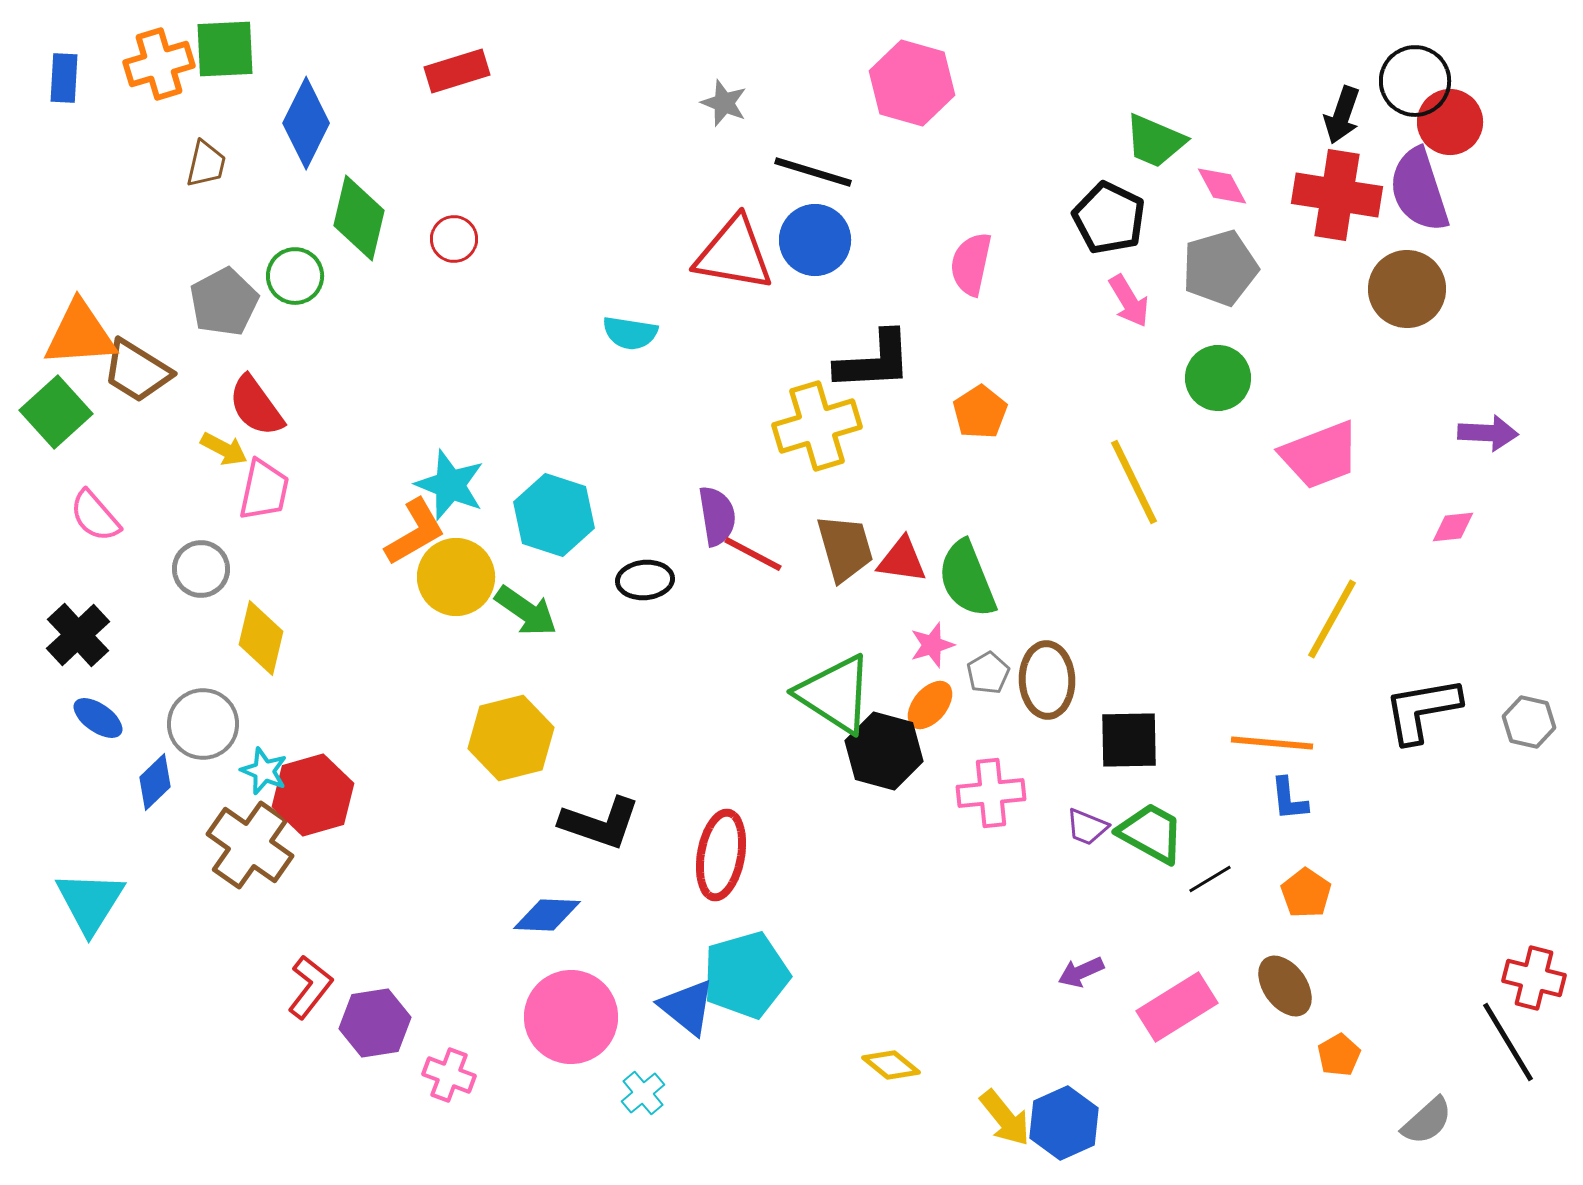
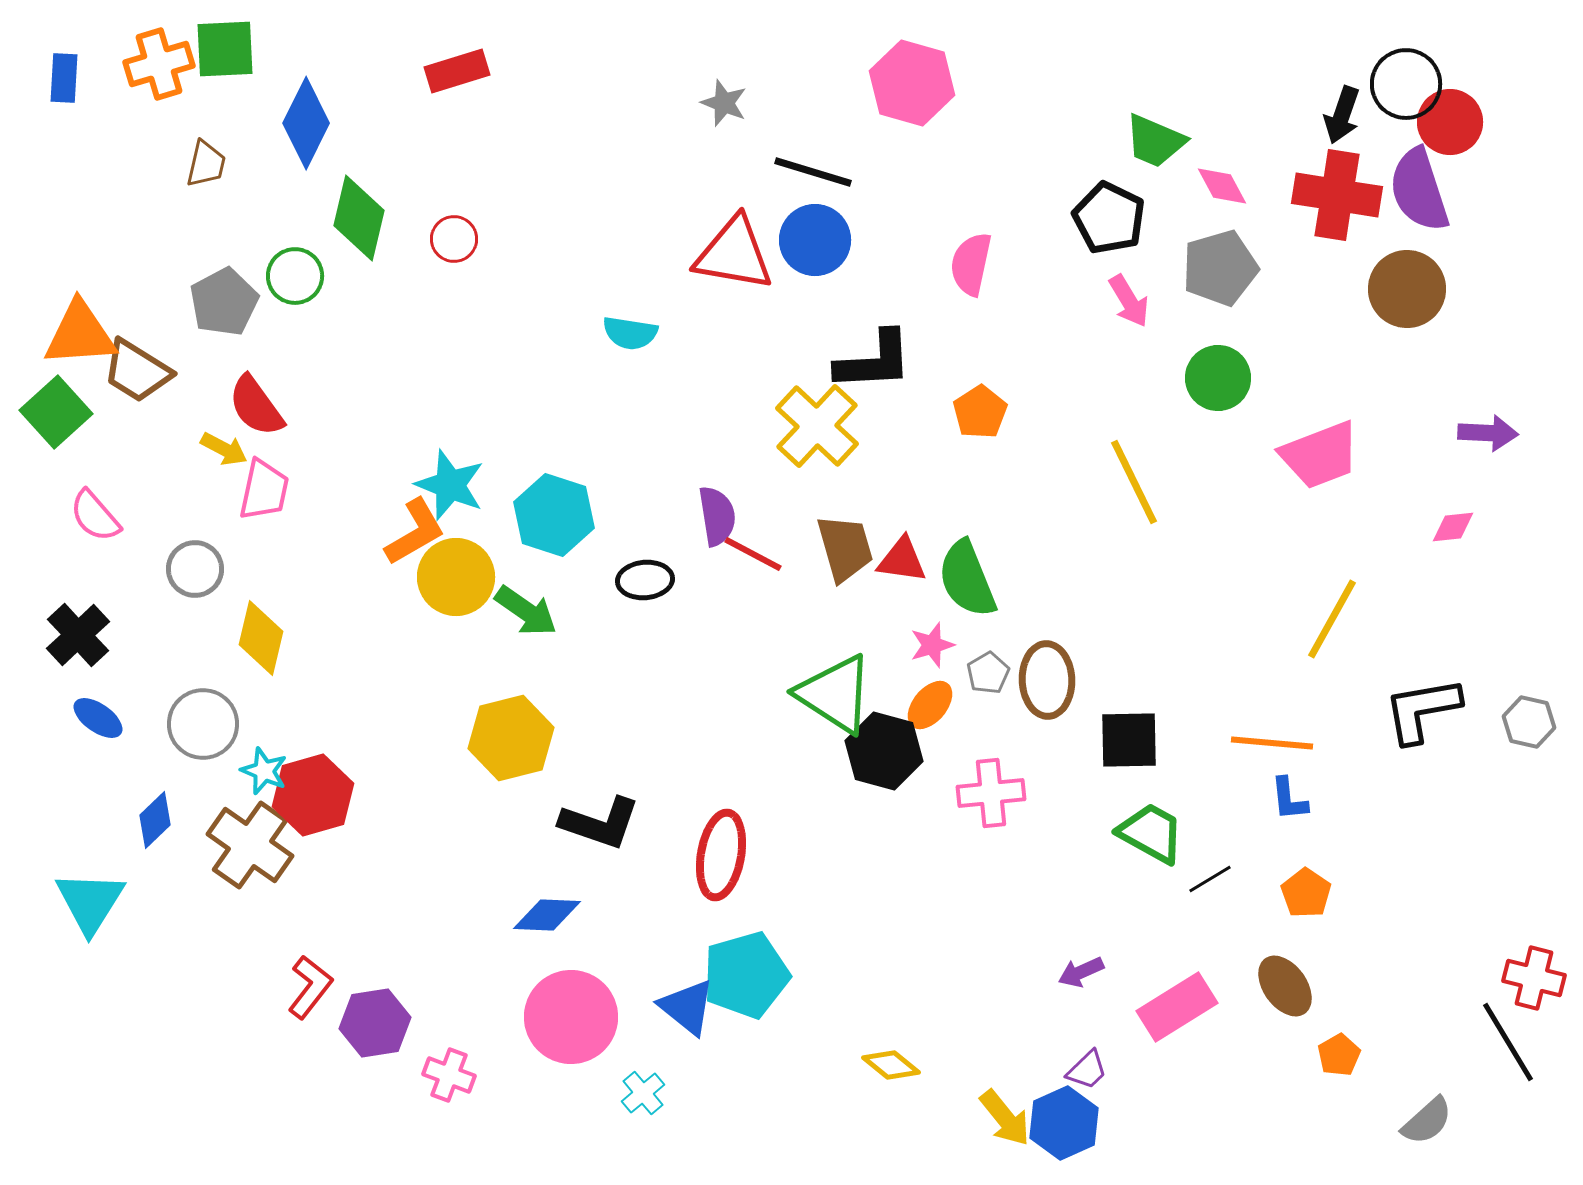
black circle at (1415, 81): moved 9 px left, 3 px down
yellow cross at (817, 426): rotated 30 degrees counterclockwise
gray circle at (201, 569): moved 6 px left
blue diamond at (155, 782): moved 38 px down
purple trapezoid at (1087, 827): moved 243 px down; rotated 66 degrees counterclockwise
